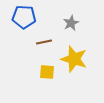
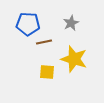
blue pentagon: moved 4 px right, 7 px down
